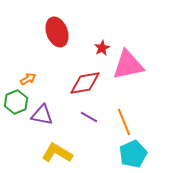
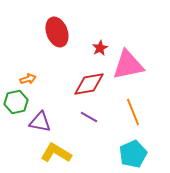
red star: moved 2 px left
orange arrow: rotated 14 degrees clockwise
red diamond: moved 4 px right, 1 px down
green hexagon: rotated 10 degrees clockwise
purple triangle: moved 2 px left, 7 px down
orange line: moved 9 px right, 10 px up
yellow L-shape: moved 1 px left
